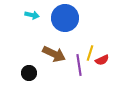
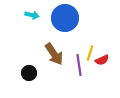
brown arrow: rotated 30 degrees clockwise
